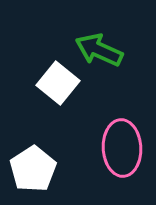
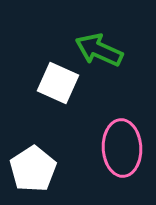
white square: rotated 15 degrees counterclockwise
